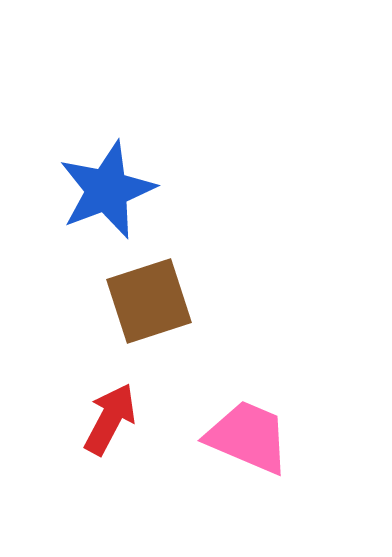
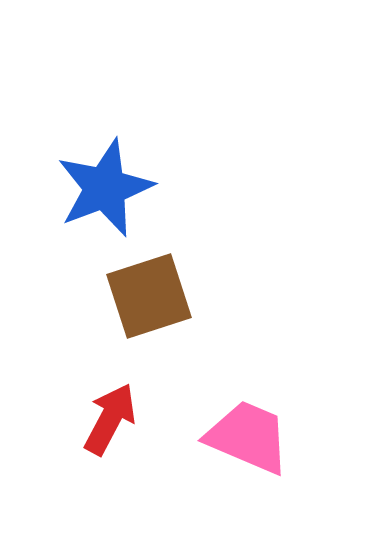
blue star: moved 2 px left, 2 px up
brown square: moved 5 px up
